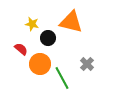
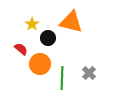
yellow star: rotated 24 degrees clockwise
gray cross: moved 2 px right, 9 px down
green line: rotated 30 degrees clockwise
